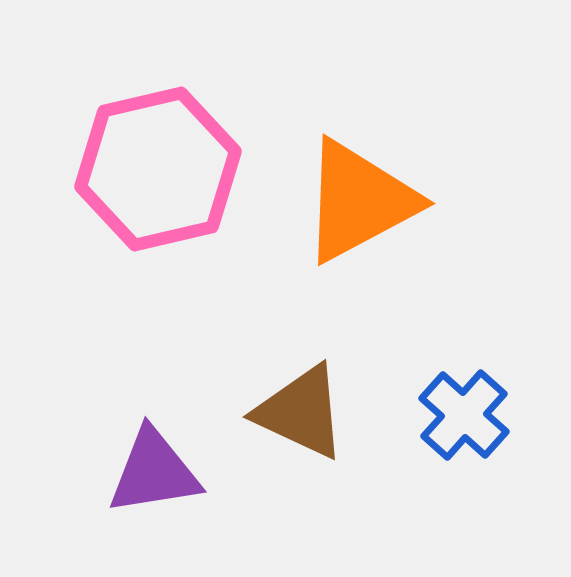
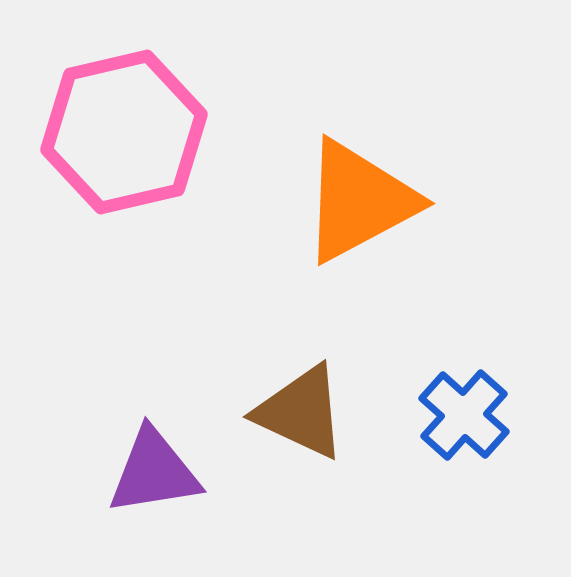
pink hexagon: moved 34 px left, 37 px up
